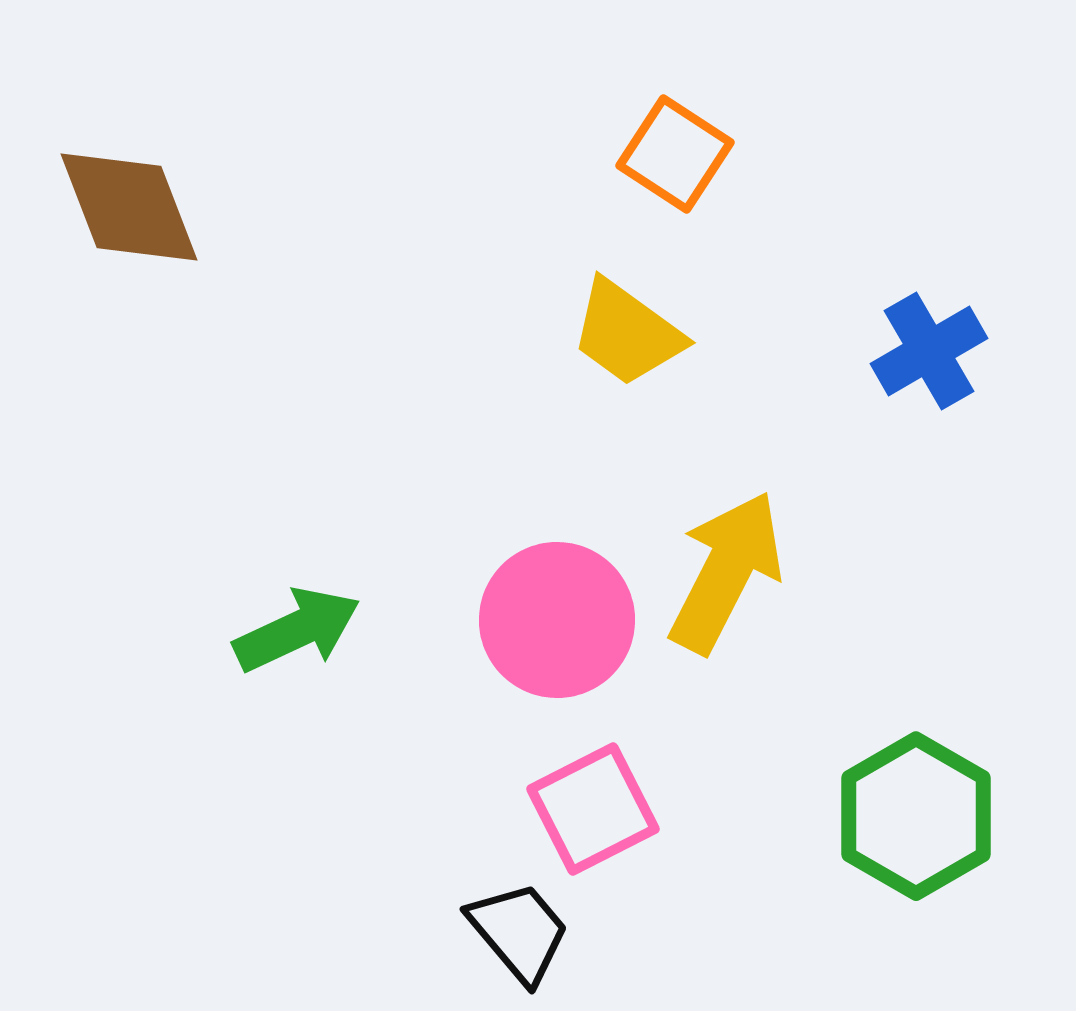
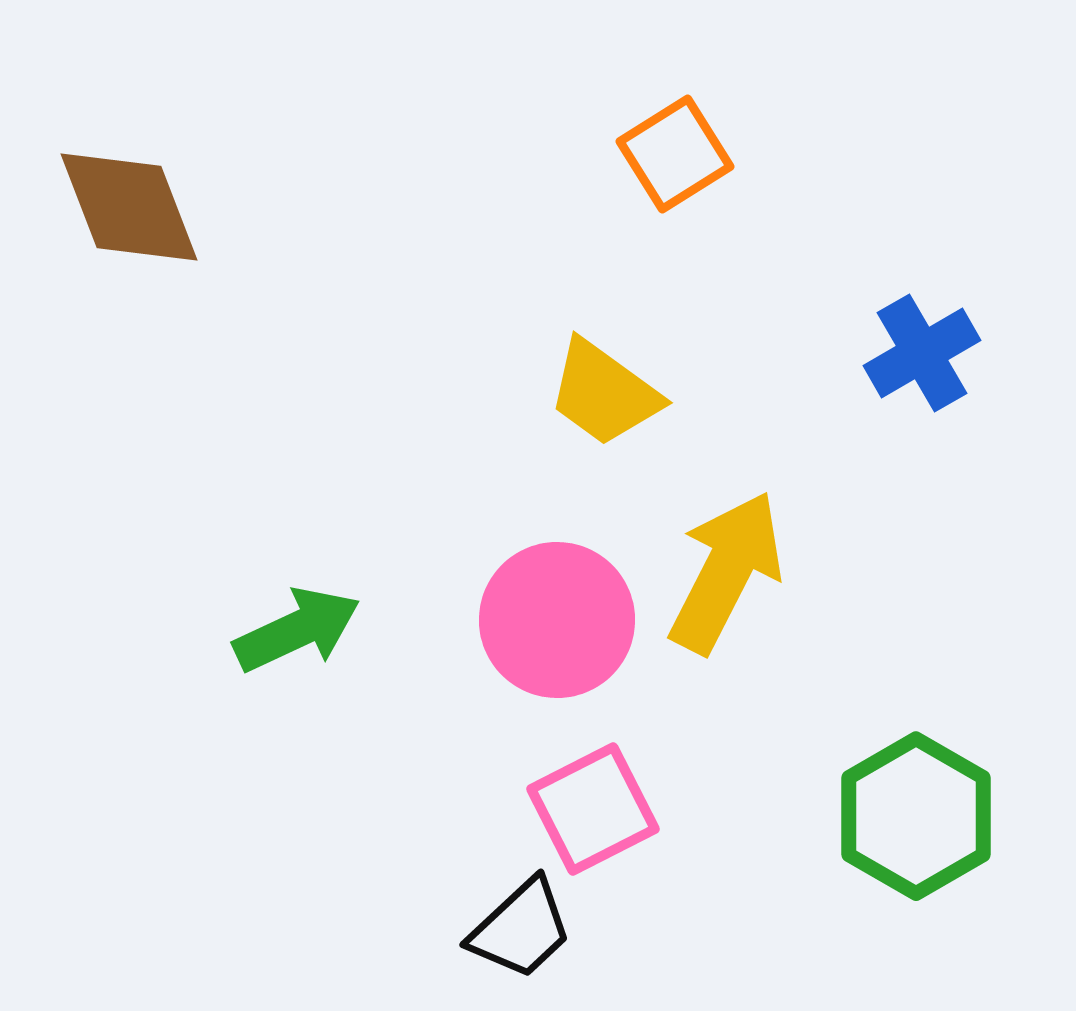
orange square: rotated 25 degrees clockwise
yellow trapezoid: moved 23 px left, 60 px down
blue cross: moved 7 px left, 2 px down
black trapezoid: moved 2 px right, 3 px up; rotated 87 degrees clockwise
